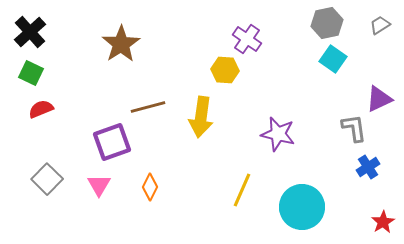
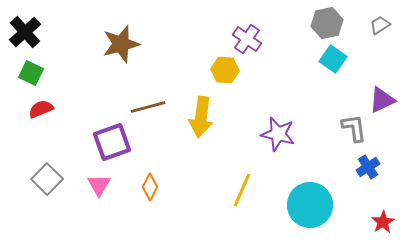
black cross: moved 5 px left
brown star: rotated 18 degrees clockwise
purple triangle: moved 3 px right, 1 px down
cyan circle: moved 8 px right, 2 px up
